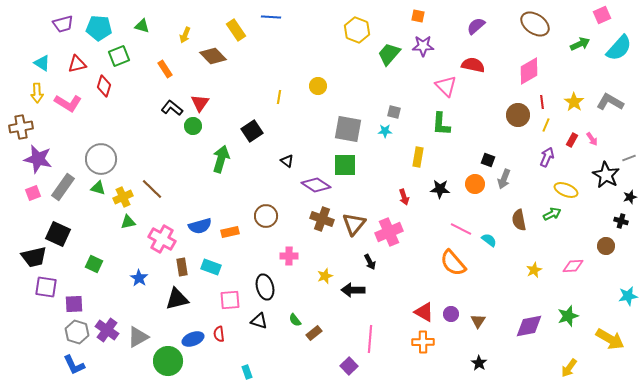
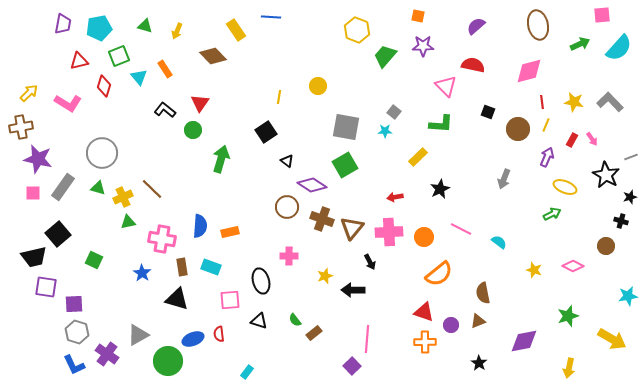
pink square at (602, 15): rotated 18 degrees clockwise
purple trapezoid at (63, 24): rotated 65 degrees counterclockwise
brown ellipse at (535, 24): moved 3 px right, 1 px down; rotated 44 degrees clockwise
green triangle at (142, 26): moved 3 px right
cyan pentagon at (99, 28): rotated 15 degrees counterclockwise
yellow arrow at (185, 35): moved 8 px left, 4 px up
green trapezoid at (389, 54): moved 4 px left, 2 px down
cyan triangle at (42, 63): moved 97 px right, 14 px down; rotated 18 degrees clockwise
red triangle at (77, 64): moved 2 px right, 3 px up
pink diamond at (529, 71): rotated 16 degrees clockwise
yellow arrow at (37, 93): moved 8 px left; rotated 132 degrees counterclockwise
yellow star at (574, 102): rotated 24 degrees counterclockwise
gray L-shape at (610, 102): rotated 16 degrees clockwise
black L-shape at (172, 108): moved 7 px left, 2 px down
gray square at (394, 112): rotated 24 degrees clockwise
brown circle at (518, 115): moved 14 px down
green L-shape at (441, 124): rotated 90 degrees counterclockwise
green circle at (193, 126): moved 4 px down
gray square at (348, 129): moved 2 px left, 2 px up
black square at (252, 131): moved 14 px right, 1 px down
yellow rectangle at (418, 157): rotated 36 degrees clockwise
gray line at (629, 158): moved 2 px right, 1 px up
gray circle at (101, 159): moved 1 px right, 6 px up
black square at (488, 160): moved 48 px up
green square at (345, 165): rotated 30 degrees counterclockwise
orange circle at (475, 184): moved 51 px left, 53 px down
purple diamond at (316, 185): moved 4 px left
black star at (440, 189): rotated 30 degrees counterclockwise
yellow ellipse at (566, 190): moved 1 px left, 3 px up
pink square at (33, 193): rotated 21 degrees clockwise
red arrow at (404, 197): moved 9 px left; rotated 98 degrees clockwise
brown circle at (266, 216): moved 21 px right, 9 px up
brown semicircle at (519, 220): moved 36 px left, 73 px down
brown triangle at (354, 224): moved 2 px left, 4 px down
blue semicircle at (200, 226): rotated 70 degrees counterclockwise
pink cross at (389, 232): rotated 20 degrees clockwise
black square at (58, 234): rotated 25 degrees clockwise
pink cross at (162, 239): rotated 20 degrees counterclockwise
cyan semicircle at (489, 240): moved 10 px right, 2 px down
orange semicircle at (453, 263): moved 14 px left, 11 px down; rotated 88 degrees counterclockwise
green square at (94, 264): moved 4 px up
pink diamond at (573, 266): rotated 30 degrees clockwise
yellow star at (534, 270): rotated 28 degrees counterclockwise
blue star at (139, 278): moved 3 px right, 5 px up
black ellipse at (265, 287): moved 4 px left, 6 px up
black triangle at (177, 299): rotated 30 degrees clockwise
red triangle at (424, 312): rotated 10 degrees counterclockwise
purple circle at (451, 314): moved 11 px down
brown triangle at (478, 321): rotated 35 degrees clockwise
purple diamond at (529, 326): moved 5 px left, 15 px down
purple cross at (107, 330): moved 24 px down
gray triangle at (138, 337): moved 2 px up
pink line at (370, 339): moved 3 px left
yellow arrow at (610, 339): moved 2 px right
orange cross at (423, 342): moved 2 px right
purple square at (349, 366): moved 3 px right
yellow arrow at (569, 368): rotated 24 degrees counterclockwise
cyan rectangle at (247, 372): rotated 56 degrees clockwise
